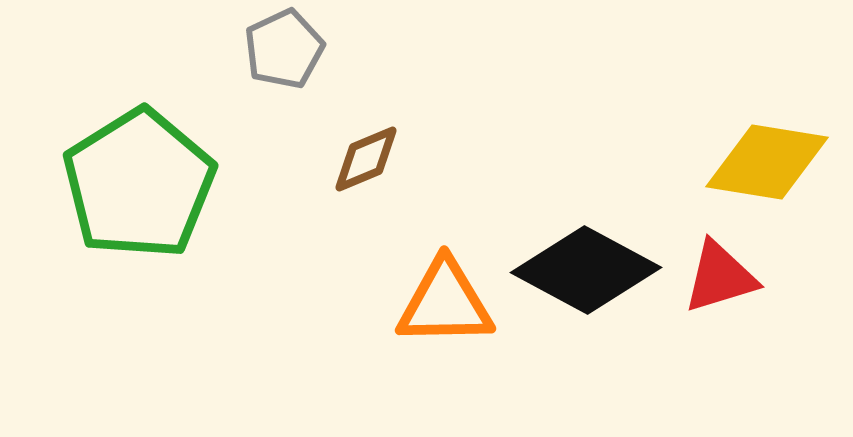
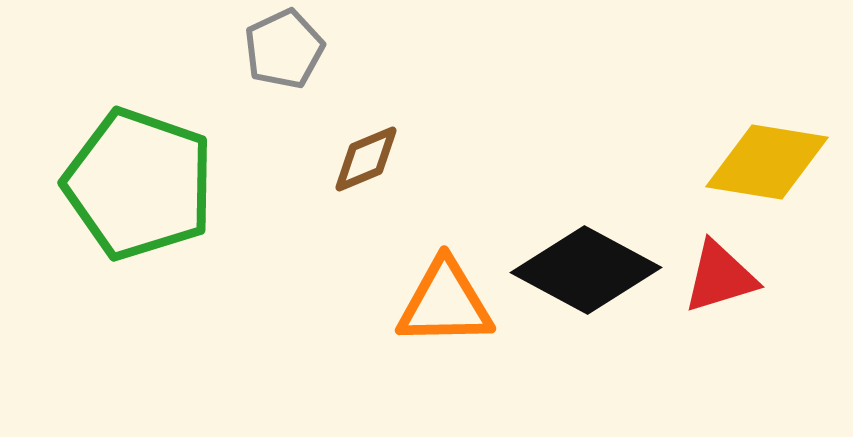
green pentagon: rotated 21 degrees counterclockwise
